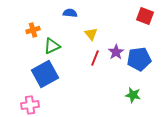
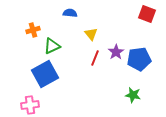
red square: moved 2 px right, 2 px up
